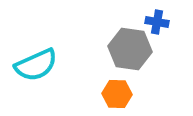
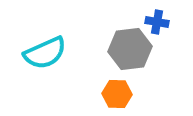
gray hexagon: rotated 15 degrees counterclockwise
cyan semicircle: moved 9 px right, 12 px up
